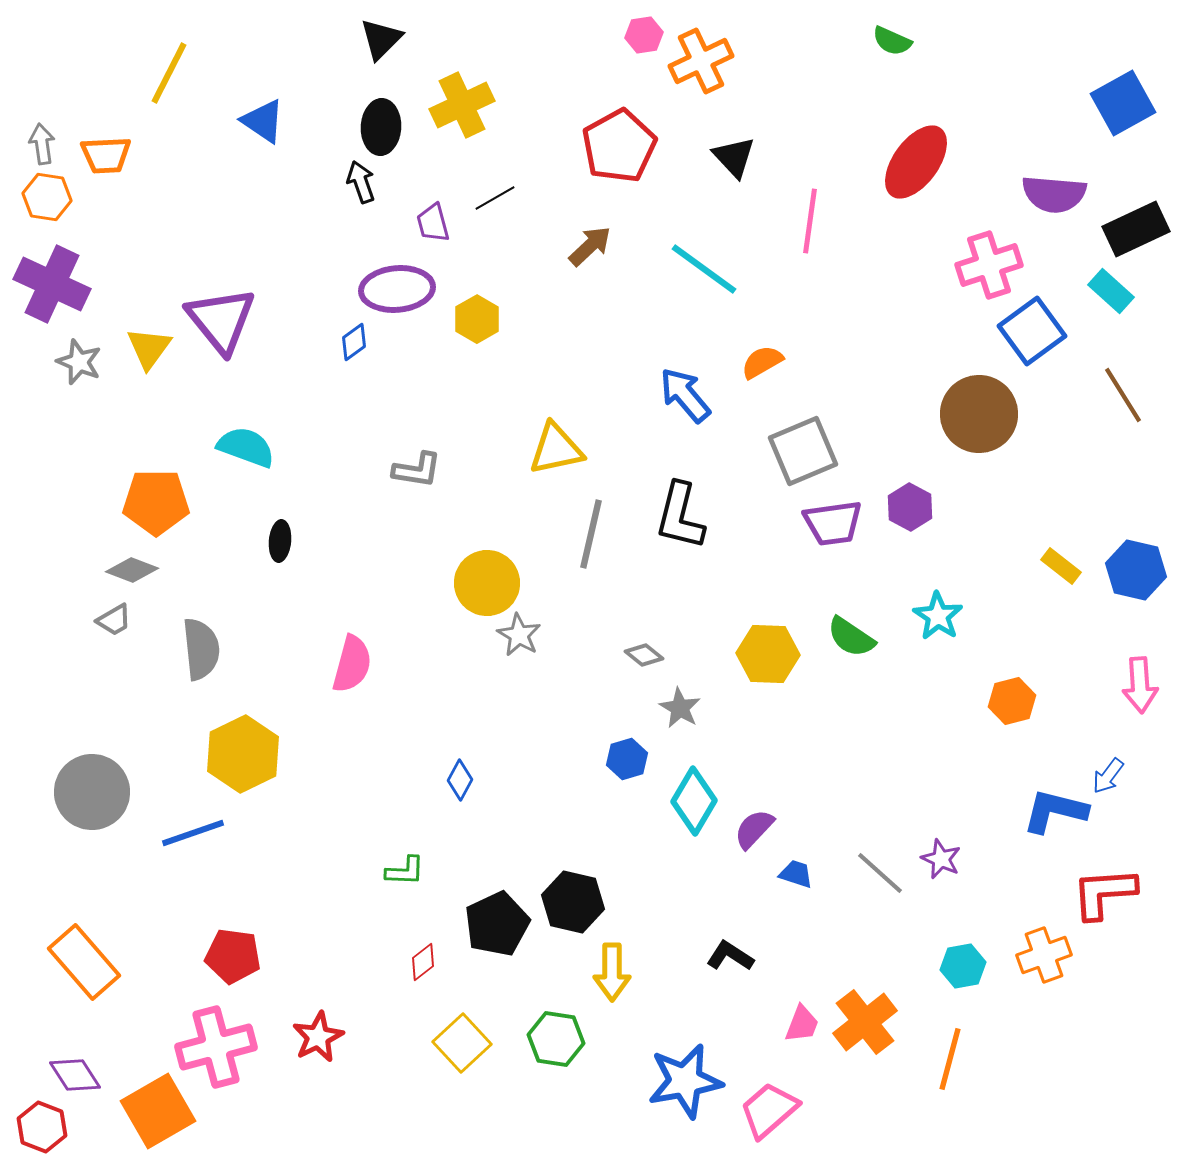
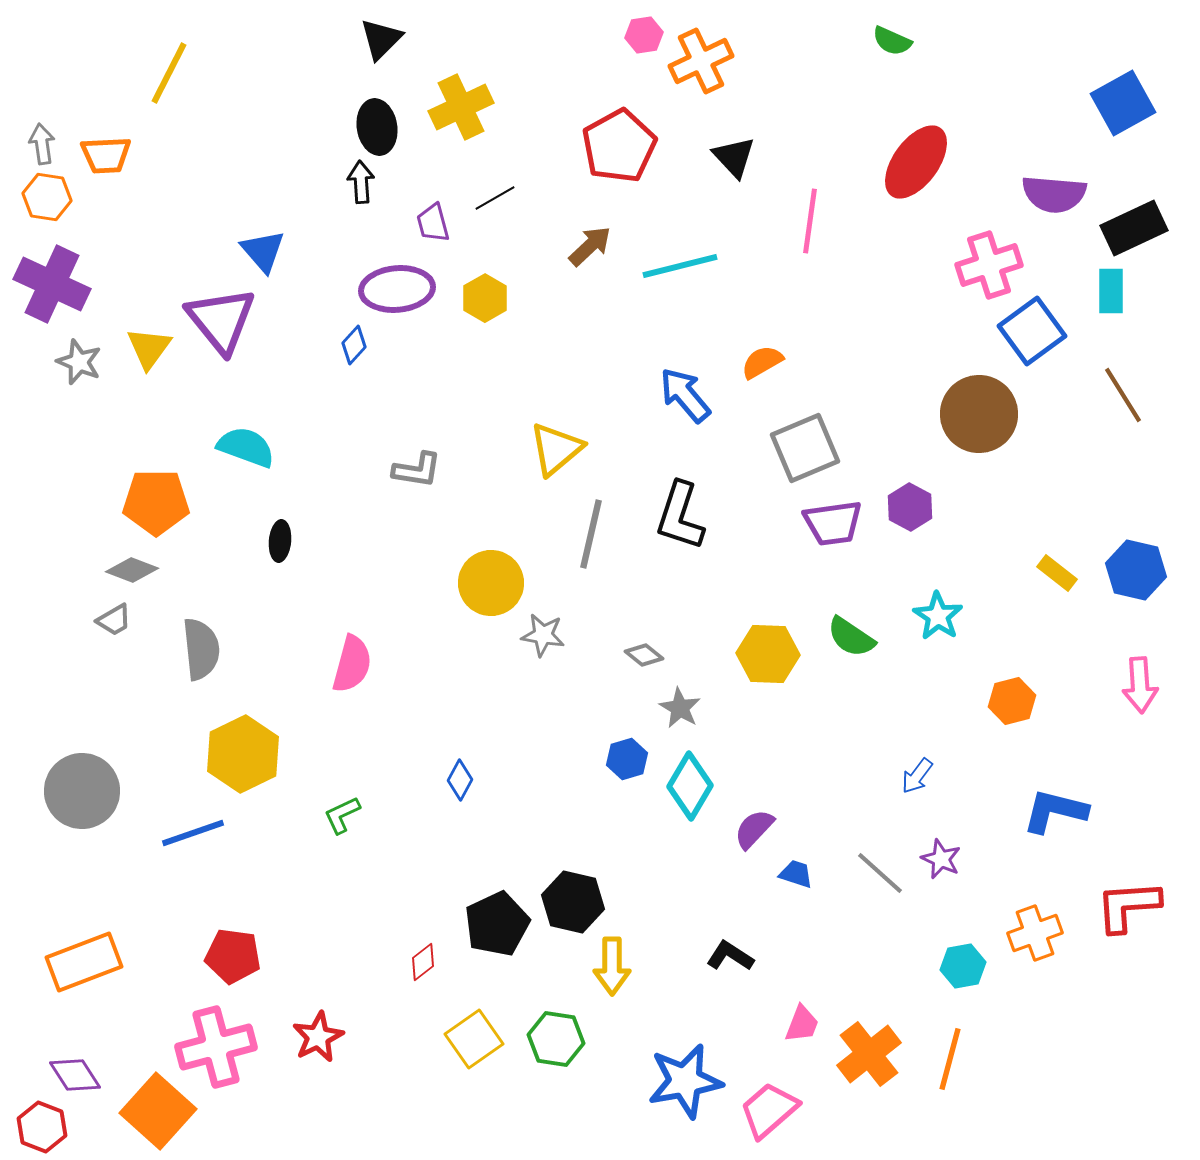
yellow cross at (462, 105): moved 1 px left, 2 px down
blue triangle at (263, 121): moved 130 px down; rotated 15 degrees clockwise
black ellipse at (381, 127): moved 4 px left; rotated 12 degrees counterclockwise
black arrow at (361, 182): rotated 15 degrees clockwise
black rectangle at (1136, 229): moved 2 px left, 1 px up
cyan line at (704, 269): moved 24 px left, 3 px up; rotated 50 degrees counterclockwise
cyan rectangle at (1111, 291): rotated 48 degrees clockwise
yellow hexagon at (477, 319): moved 8 px right, 21 px up
blue diamond at (354, 342): moved 3 px down; rotated 12 degrees counterclockwise
yellow triangle at (556, 449): rotated 28 degrees counterclockwise
gray square at (803, 451): moved 2 px right, 3 px up
black L-shape at (680, 516): rotated 4 degrees clockwise
yellow rectangle at (1061, 566): moved 4 px left, 7 px down
yellow circle at (487, 583): moved 4 px right
gray star at (519, 635): moved 24 px right; rotated 21 degrees counterclockwise
blue arrow at (1108, 776): moved 191 px left
gray circle at (92, 792): moved 10 px left, 1 px up
cyan diamond at (694, 801): moved 4 px left, 15 px up
green L-shape at (405, 871): moved 63 px left, 56 px up; rotated 153 degrees clockwise
red L-shape at (1104, 893): moved 24 px right, 13 px down
orange cross at (1044, 955): moved 9 px left, 22 px up
orange rectangle at (84, 962): rotated 70 degrees counterclockwise
yellow arrow at (612, 972): moved 6 px up
orange cross at (865, 1022): moved 4 px right, 32 px down
yellow square at (462, 1043): moved 12 px right, 4 px up; rotated 8 degrees clockwise
orange square at (158, 1111): rotated 18 degrees counterclockwise
